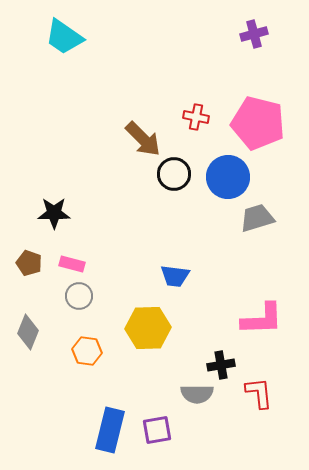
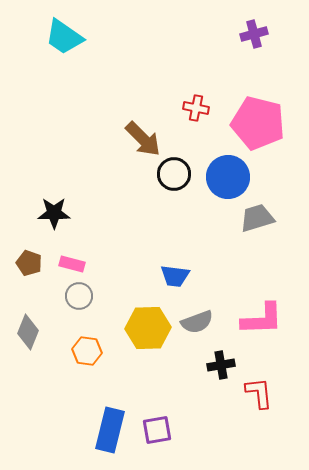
red cross: moved 9 px up
gray semicircle: moved 72 px up; rotated 20 degrees counterclockwise
